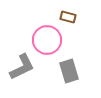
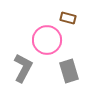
brown rectangle: moved 1 px down
gray L-shape: moved 1 px right, 1 px down; rotated 36 degrees counterclockwise
